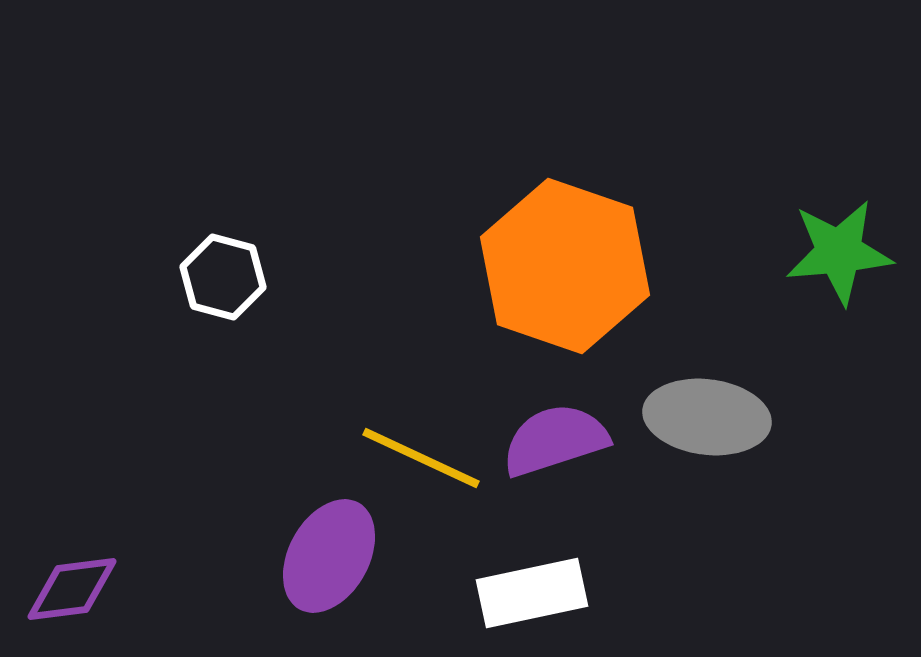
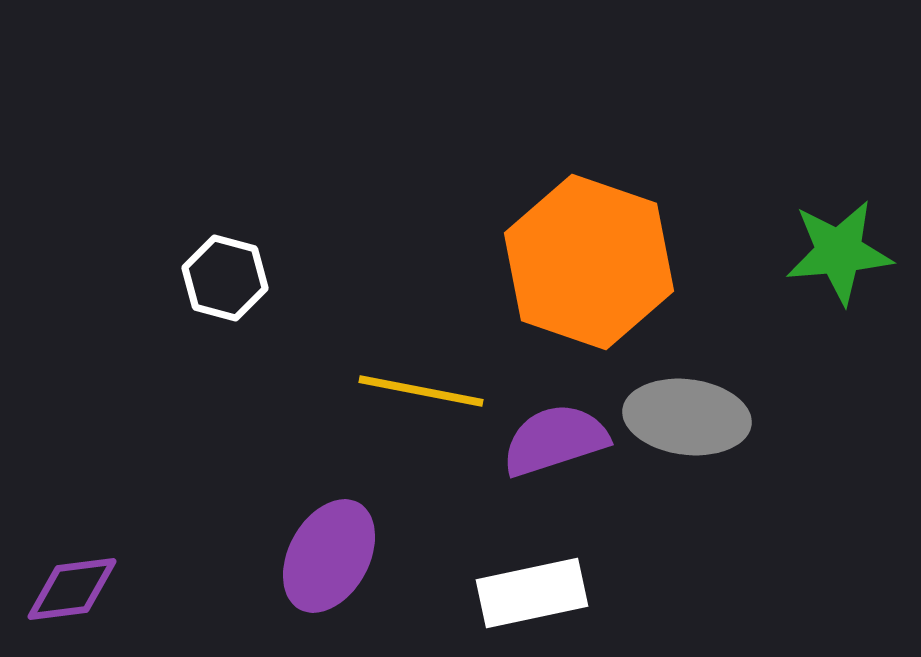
orange hexagon: moved 24 px right, 4 px up
white hexagon: moved 2 px right, 1 px down
gray ellipse: moved 20 px left
yellow line: moved 67 px up; rotated 14 degrees counterclockwise
